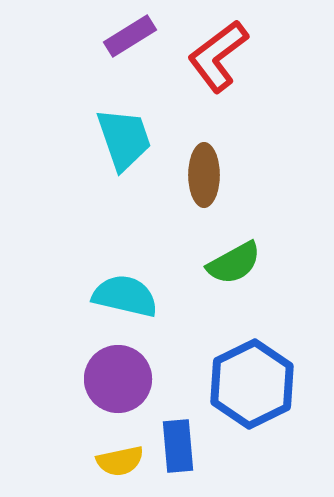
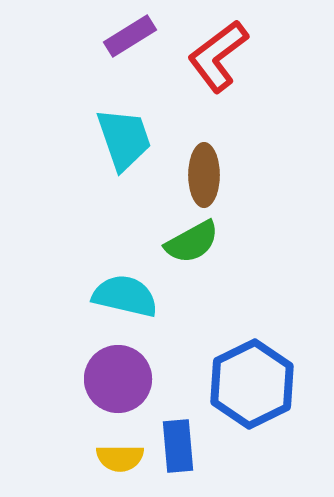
green semicircle: moved 42 px left, 21 px up
yellow semicircle: moved 3 px up; rotated 12 degrees clockwise
